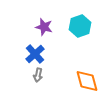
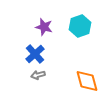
gray arrow: rotated 64 degrees clockwise
